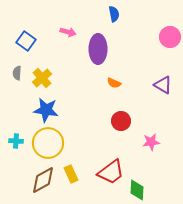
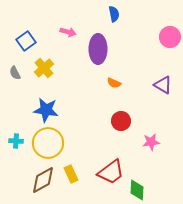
blue square: rotated 18 degrees clockwise
gray semicircle: moved 2 px left; rotated 32 degrees counterclockwise
yellow cross: moved 2 px right, 10 px up
